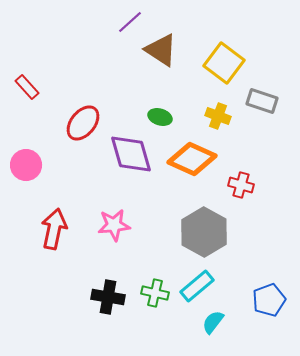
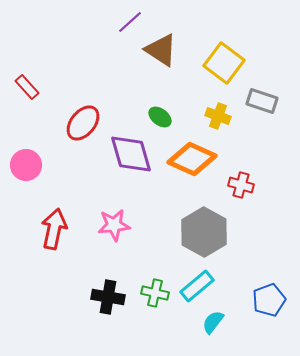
green ellipse: rotated 20 degrees clockwise
